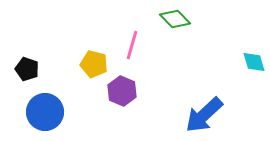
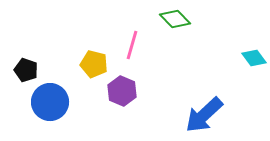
cyan diamond: moved 4 px up; rotated 20 degrees counterclockwise
black pentagon: moved 1 px left, 1 px down
blue circle: moved 5 px right, 10 px up
